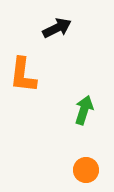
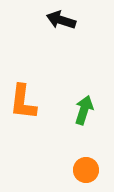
black arrow: moved 4 px right, 8 px up; rotated 136 degrees counterclockwise
orange L-shape: moved 27 px down
